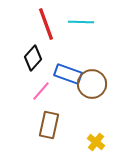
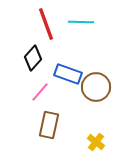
brown circle: moved 4 px right, 3 px down
pink line: moved 1 px left, 1 px down
